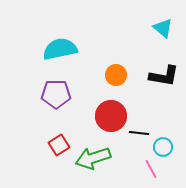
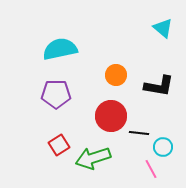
black L-shape: moved 5 px left, 10 px down
